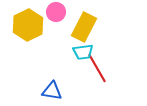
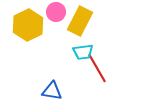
yellow rectangle: moved 4 px left, 6 px up
